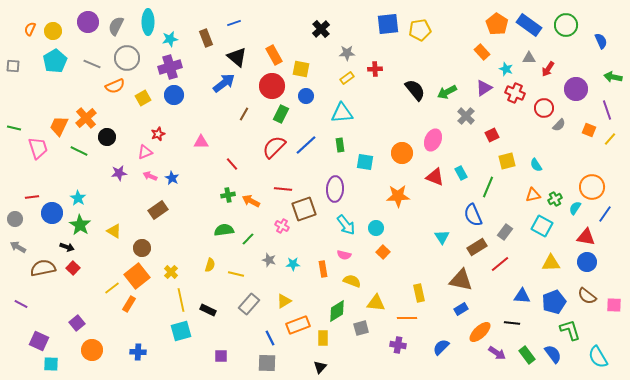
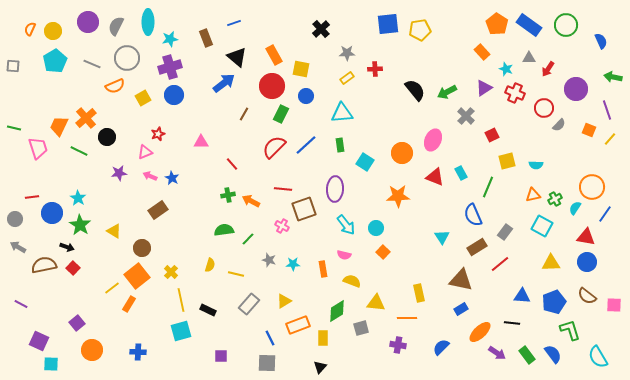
cyan square at (365, 162): rotated 24 degrees clockwise
cyan semicircle at (536, 165): rotated 56 degrees counterclockwise
brown semicircle at (43, 268): moved 1 px right, 3 px up
